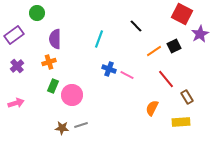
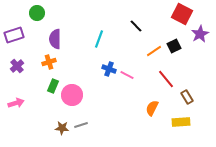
purple rectangle: rotated 18 degrees clockwise
